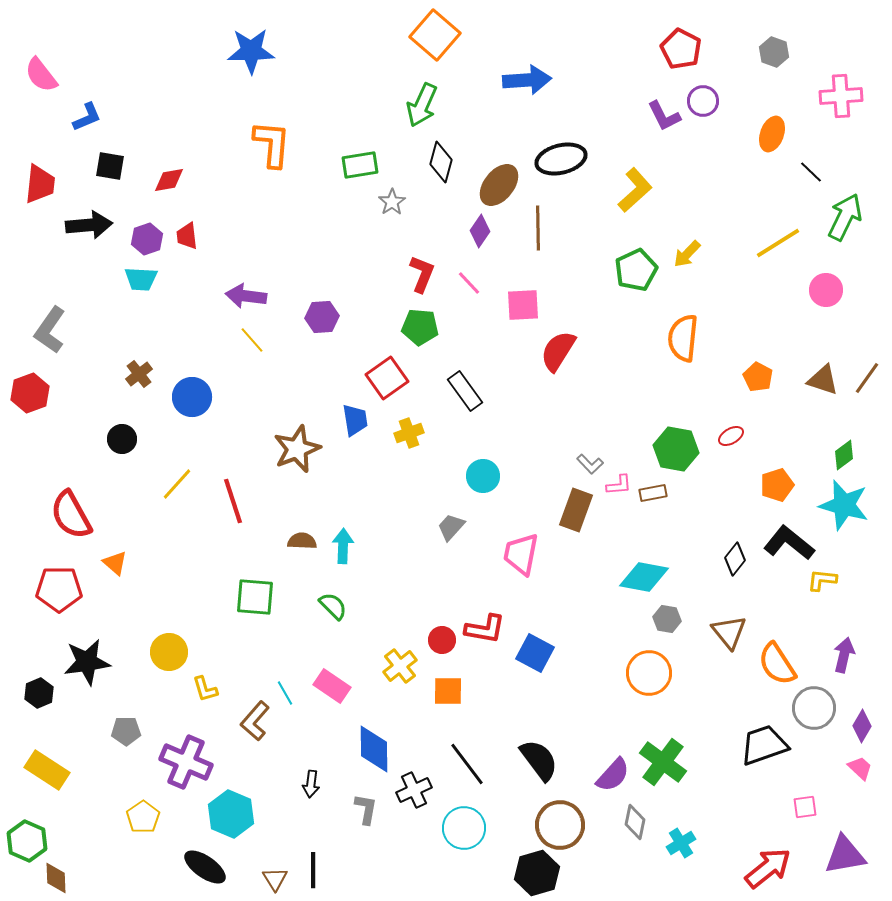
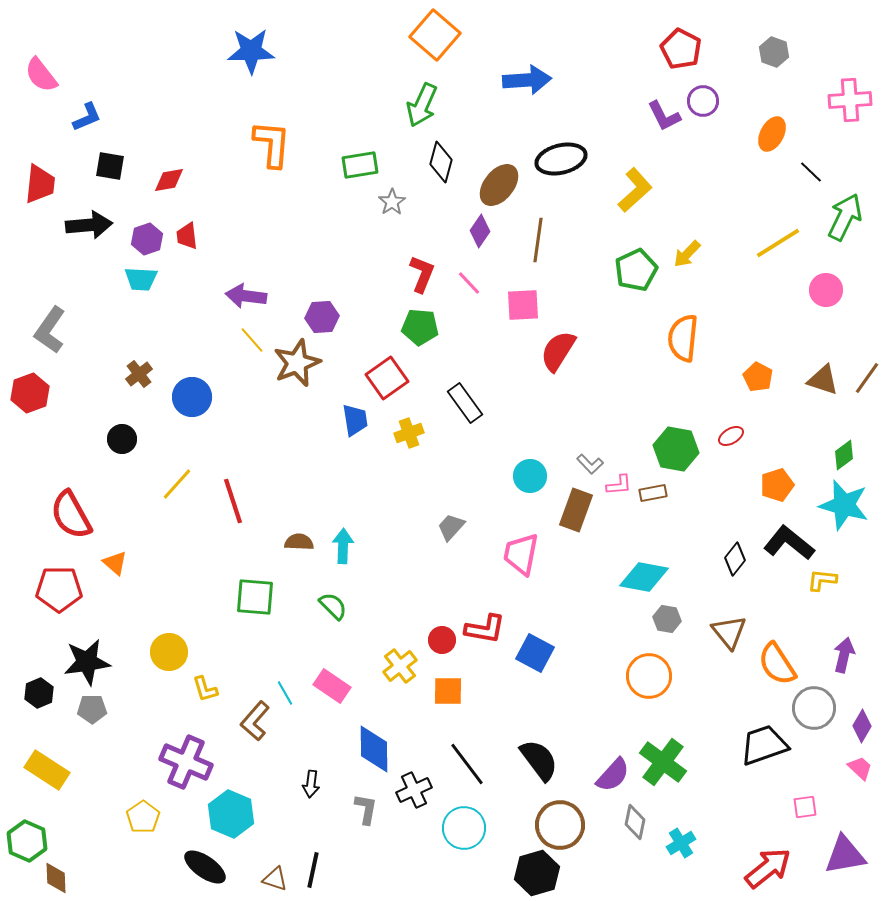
pink cross at (841, 96): moved 9 px right, 4 px down
orange ellipse at (772, 134): rotated 8 degrees clockwise
brown line at (538, 228): moved 12 px down; rotated 9 degrees clockwise
black rectangle at (465, 391): moved 12 px down
brown star at (297, 449): moved 86 px up
cyan circle at (483, 476): moved 47 px right
brown semicircle at (302, 541): moved 3 px left, 1 px down
orange circle at (649, 673): moved 3 px down
gray pentagon at (126, 731): moved 34 px left, 22 px up
black line at (313, 870): rotated 12 degrees clockwise
brown triangle at (275, 879): rotated 40 degrees counterclockwise
